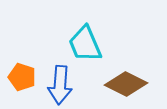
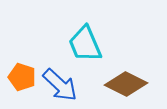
blue arrow: rotated 51 degrees counterclockwise
